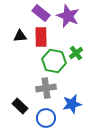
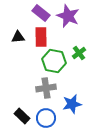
black triangle: moved 2 px left, 1 px down
green cross: moved 3 px right
black rectangle: moved 2 px right, 10 px down
